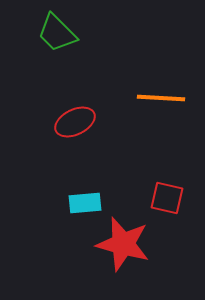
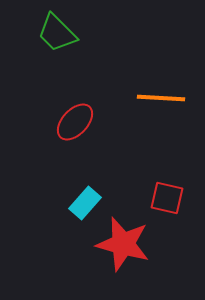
red ellipse: rotated 21 degrees counterclockwise
cyan rectangle: rotated 44 degrees counterclockwise
